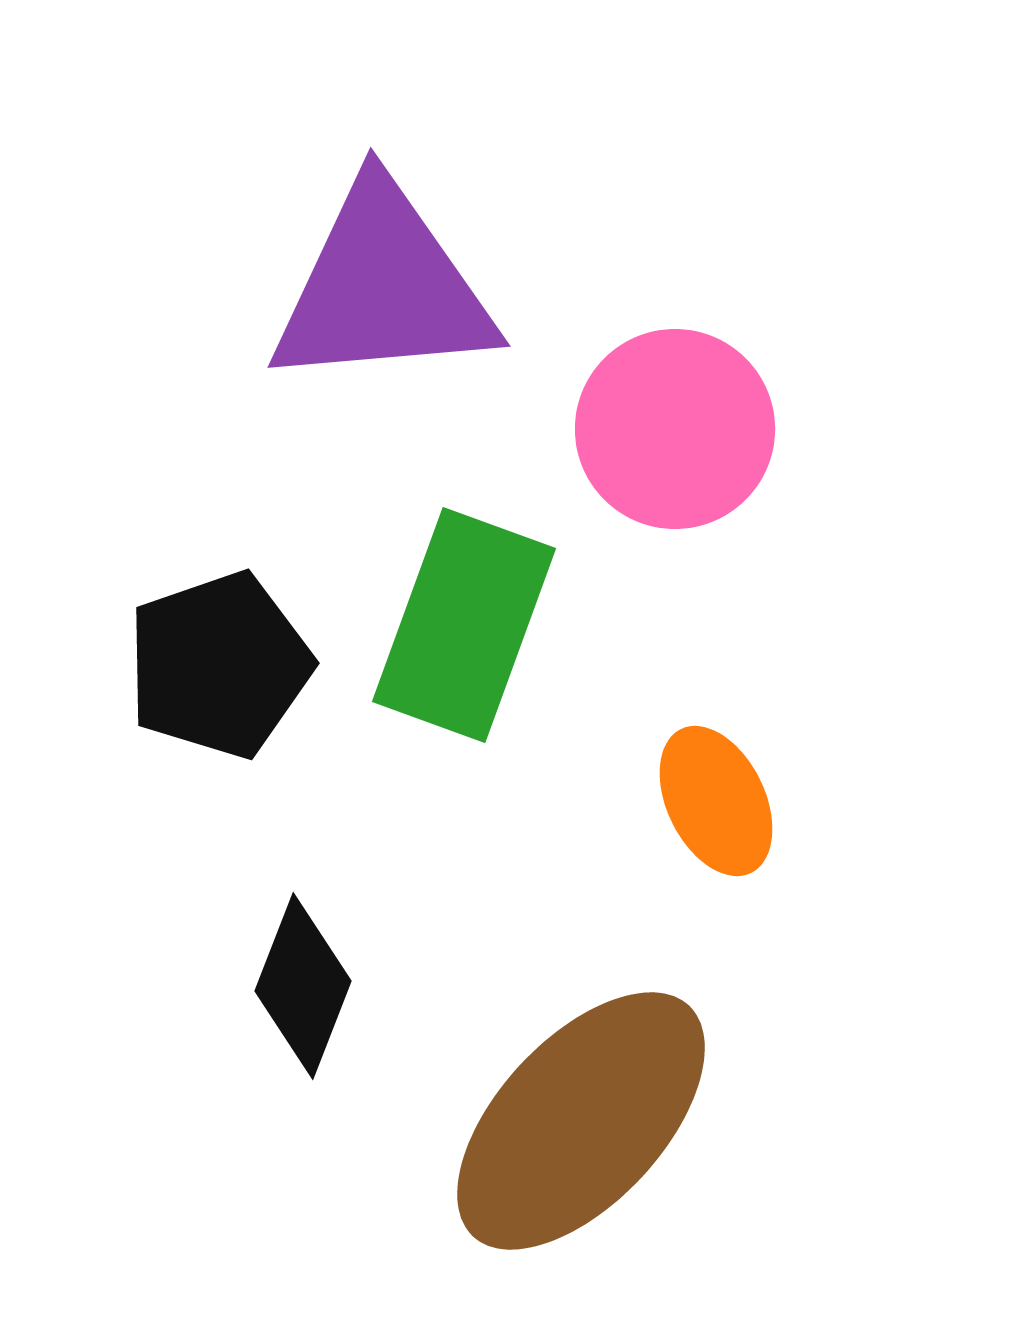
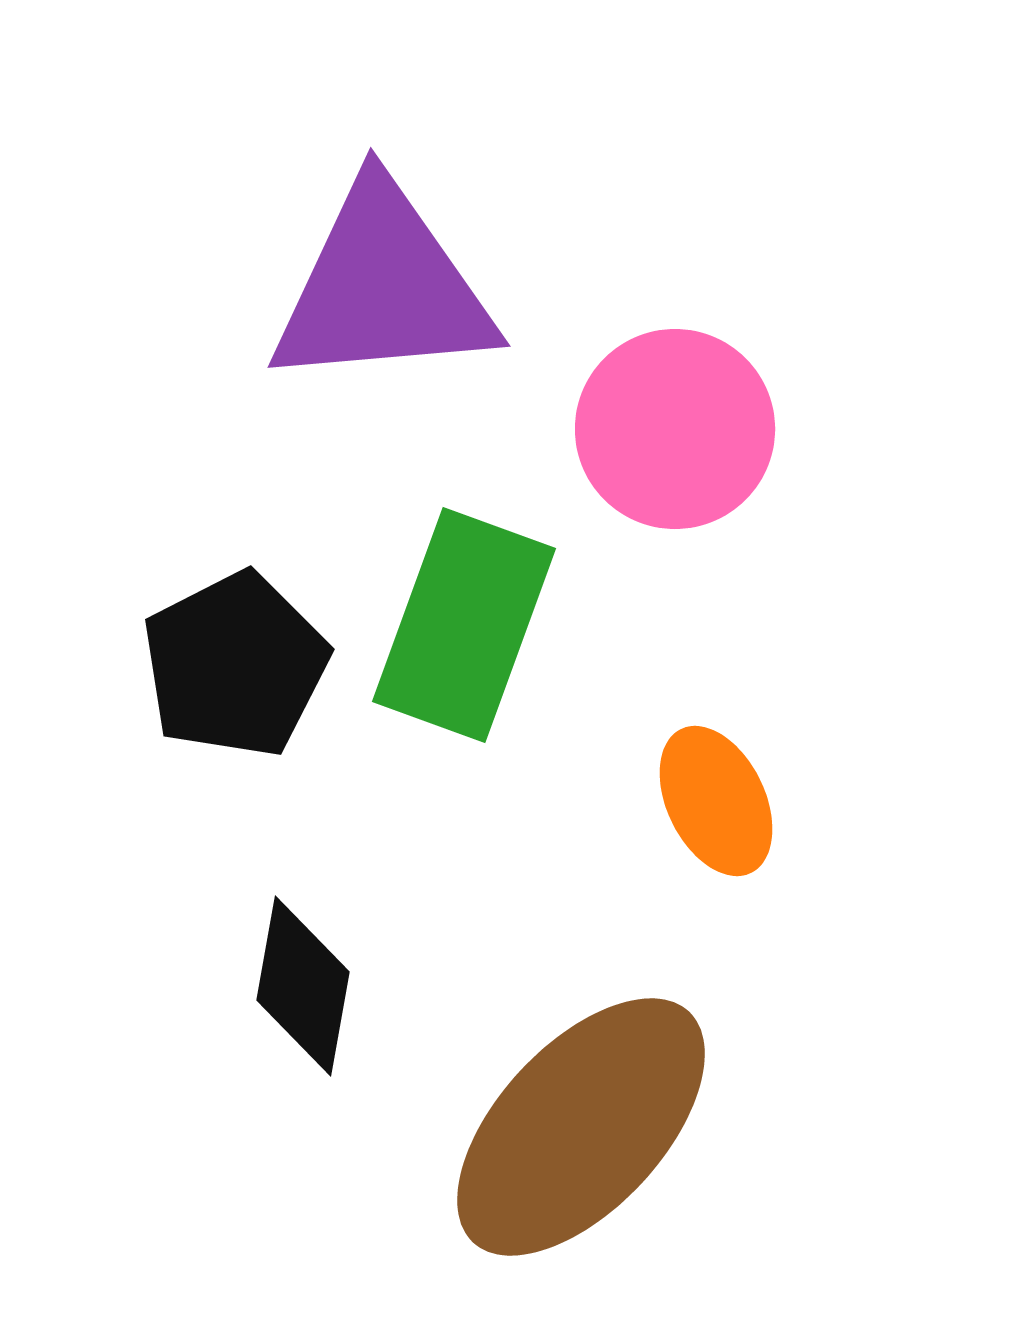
black pentagon: moved 16 px right; rotated 8 degrees counterclockwise
black diamond: rotated 11 degrees counterclockwise
brown ellipse: moved 6 px down
